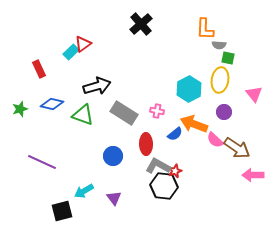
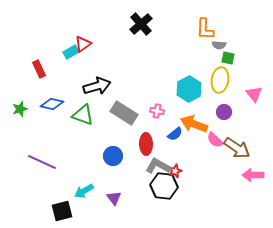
cyan rectangle: rotated 14 degrees clockwise
